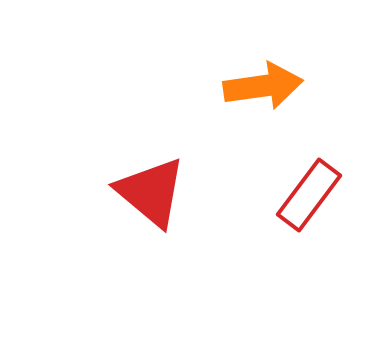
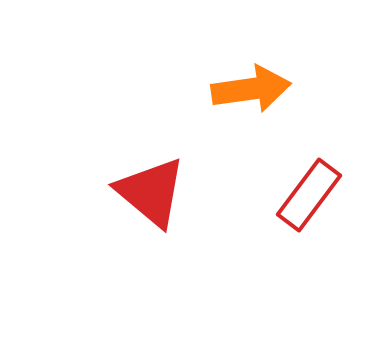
orange arrow: moved 12 px left, 3 px down
